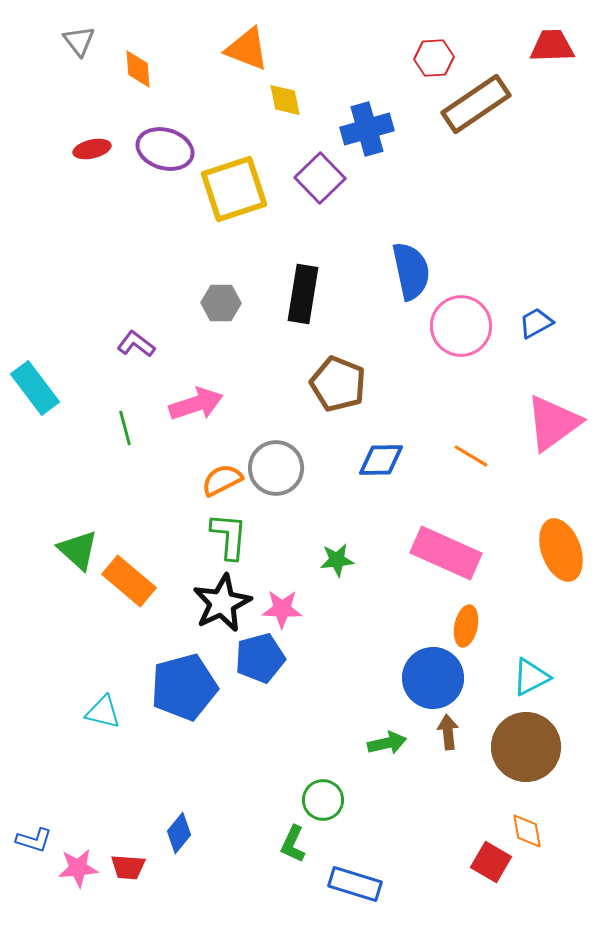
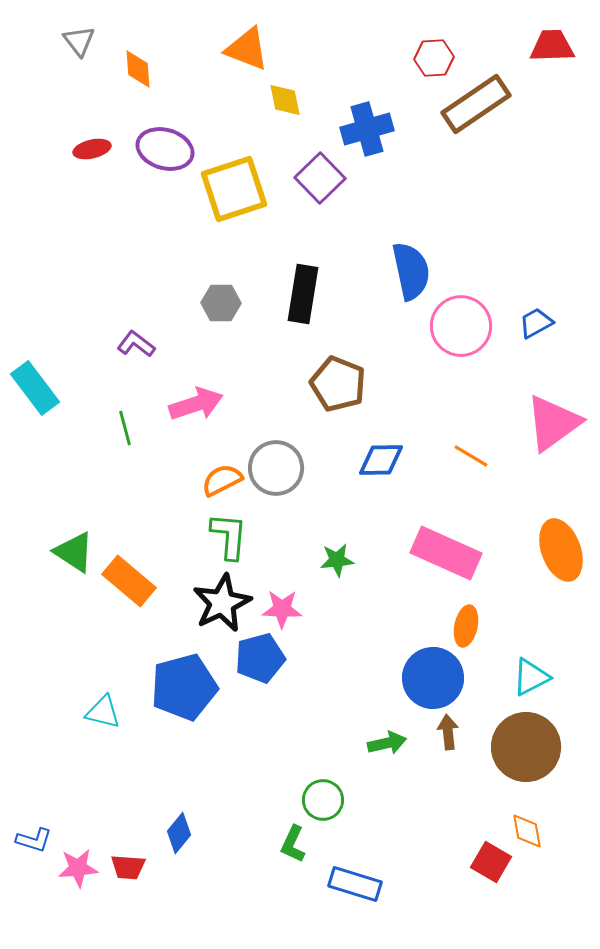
green triangle at (78, 550): moved 4 px left, 2 px down; rotated 9 degrees counterclockwise
